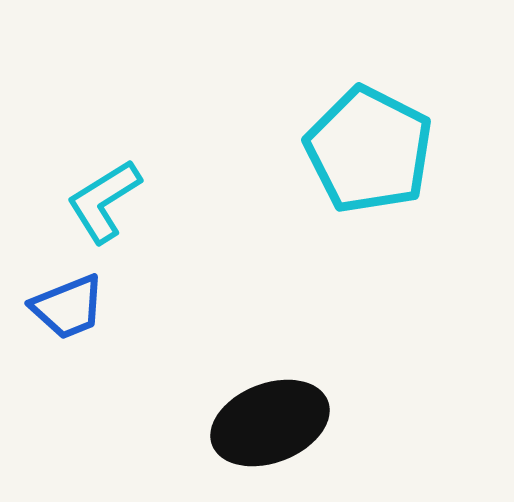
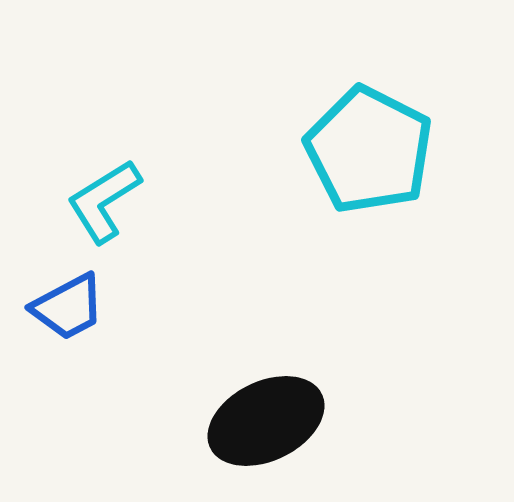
blue trapezoid: rotated 6 degrees counterclockwise
black ellipse: moved 4 px left, 2 px up; rotated 5 degrees counterclockwise
